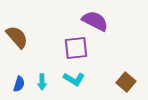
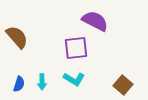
brown square: moved 3 px left, 3 px down
